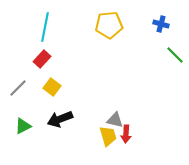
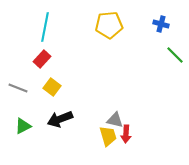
gray line: rotated 66 degrees clockwise
